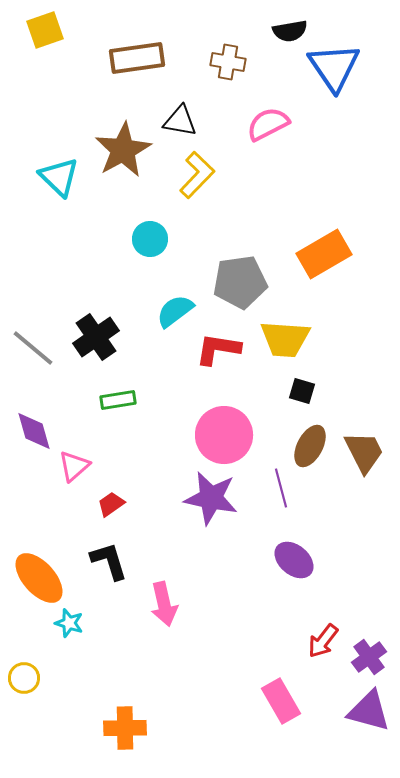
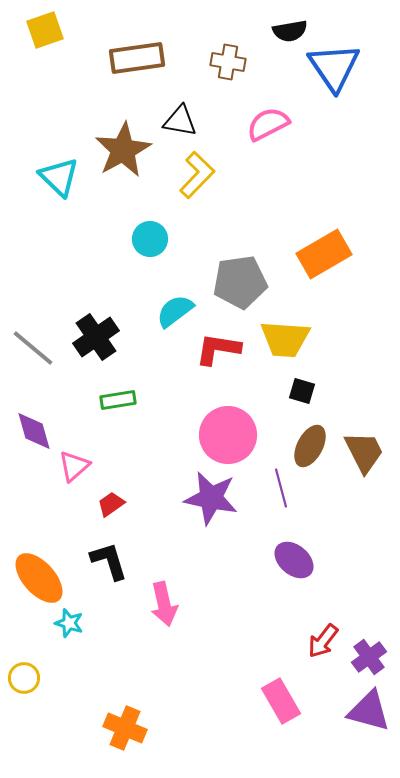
pink circle: moved 4 px right
orange cross: rotated 24 degrees clockwise
